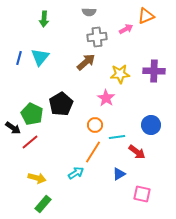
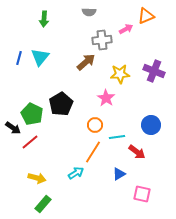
gray cross: moved 5 px right, 3 px down
purple cross: rotated 20 degrees clockwise
